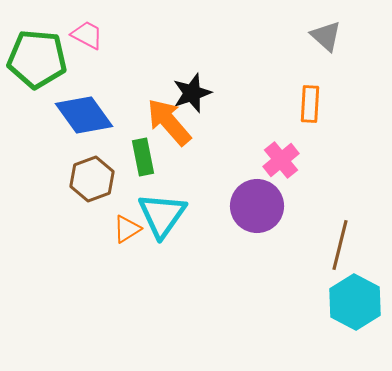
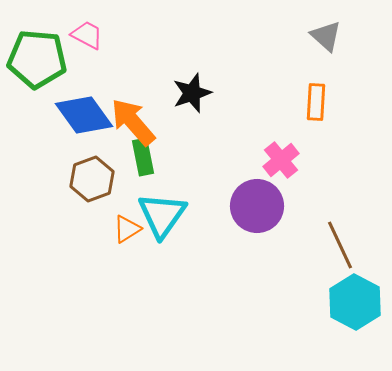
orange rectangle: moved 6 px right, 2 px up
orange arrow: moved 36 px left
brown line: rotated 39 degrees counterclockwise
